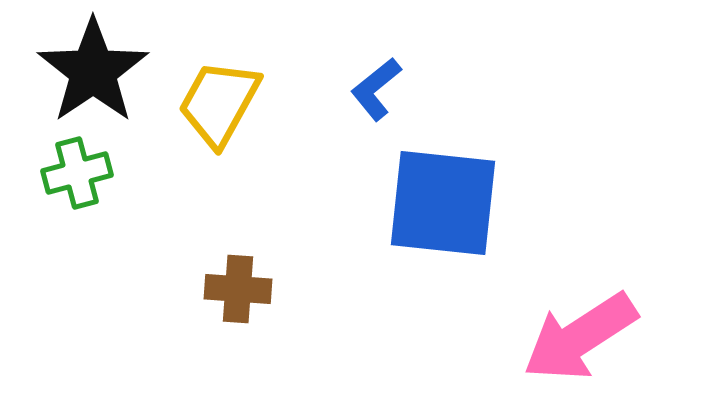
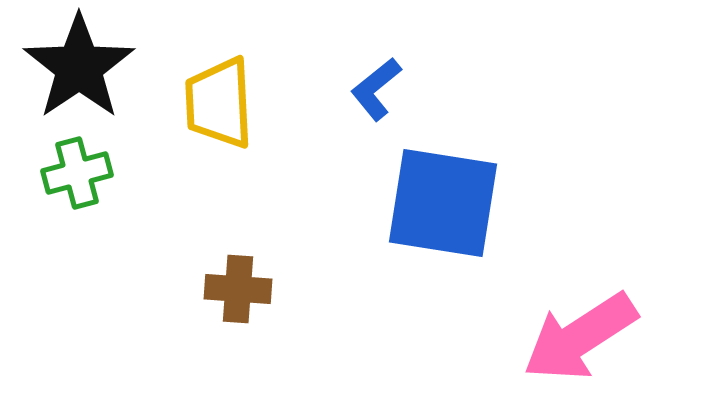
black star: moved 14 px left, 4 px up
yellow trapezoid: rotated 32 degrees counterclockwise
blue square: rotated 3 degrees clockwise
